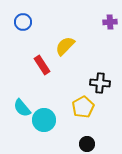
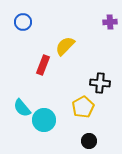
red rectangle: moved 1 px right; rotated 54 degrees clockwise
black circle: moved 2 px right, 3 px up
